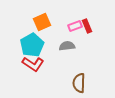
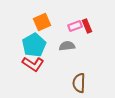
cyan pentagon: moved 2 px right
